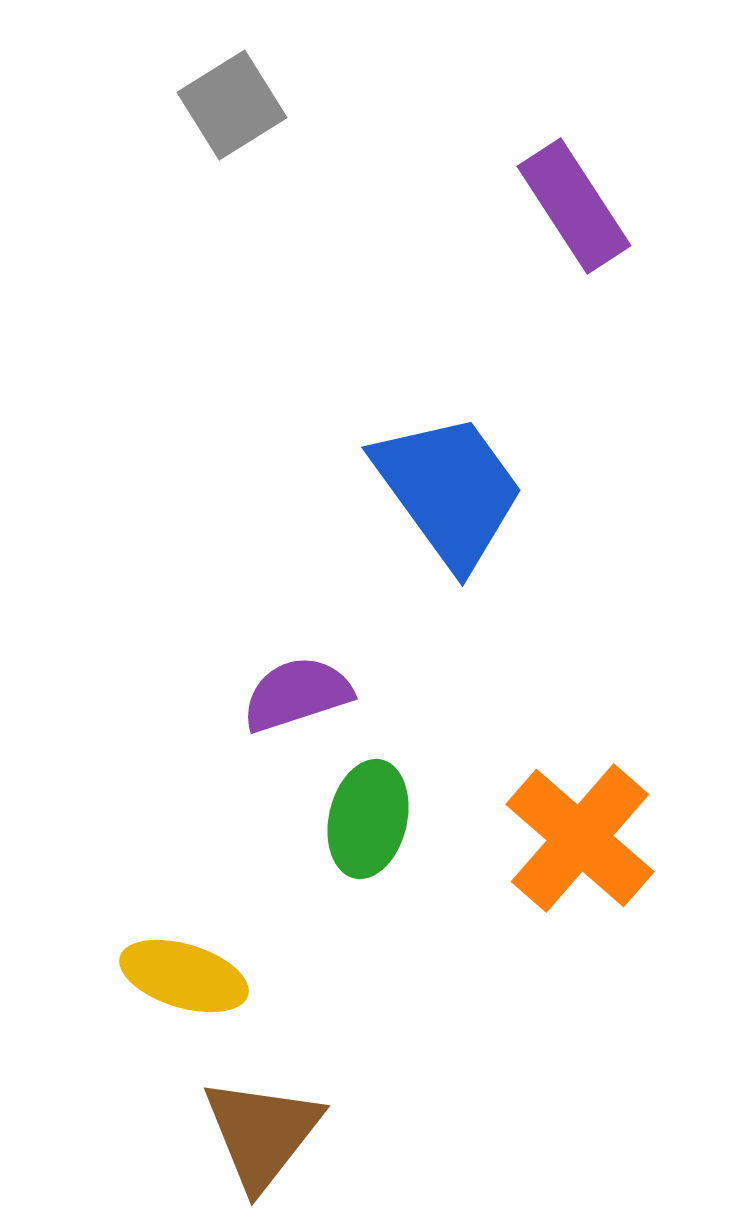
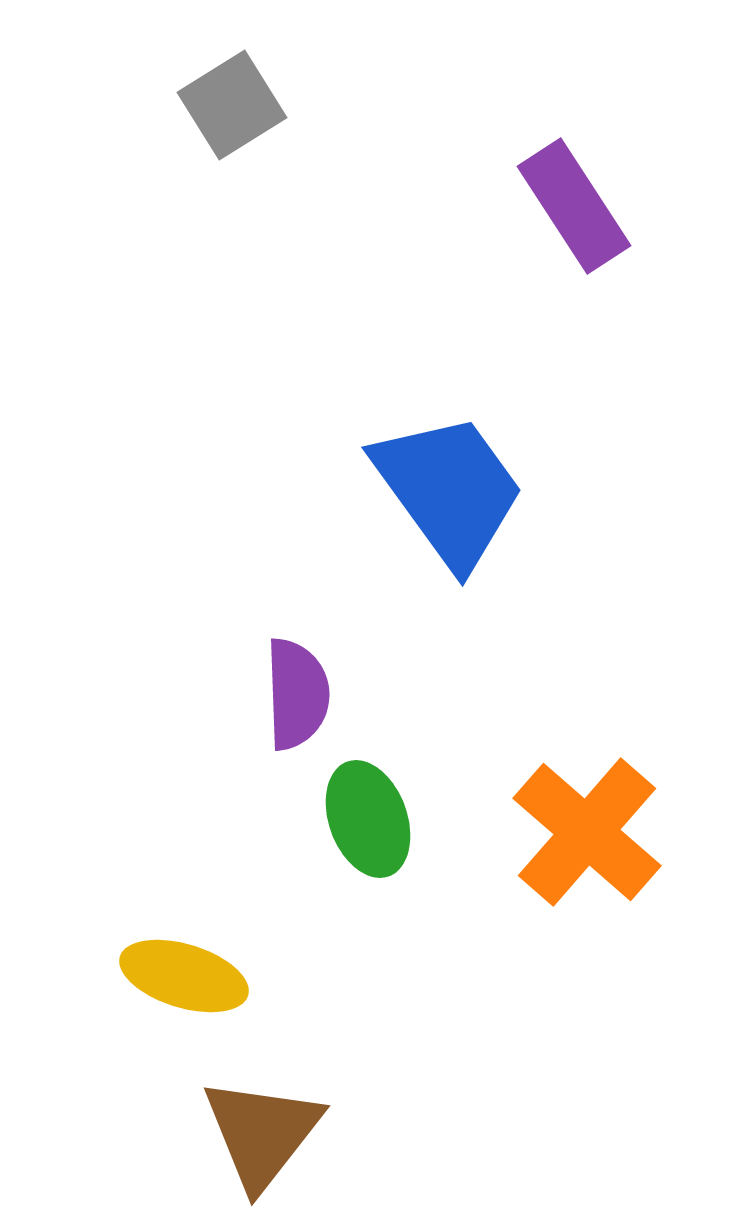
purple semicircle: rotated 106 degrees clockwise
green ellipse: rotated 33 degrees counterclockwise
orange cross: moved 7 px right, 6 px up
